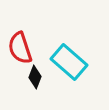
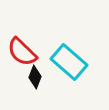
red semicircle: moved 2 px right, 4 px down; rotated 28 degrees counterclockwise
